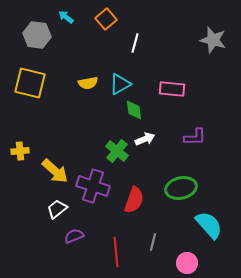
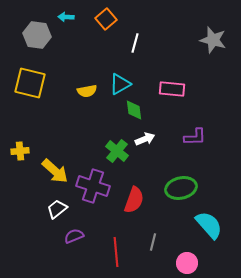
cyan arrow: rotated 35 degrees counterclockwise
yellow semicircle: moved 1 px left, 8 px down
